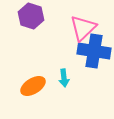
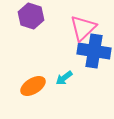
cyan arrow: rotated 60 degrees clockwise
